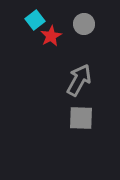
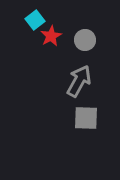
gray circle: moved 1 px right, 16 px down
gray arrow: moved 1 px down
gray square: moved 5 px right
